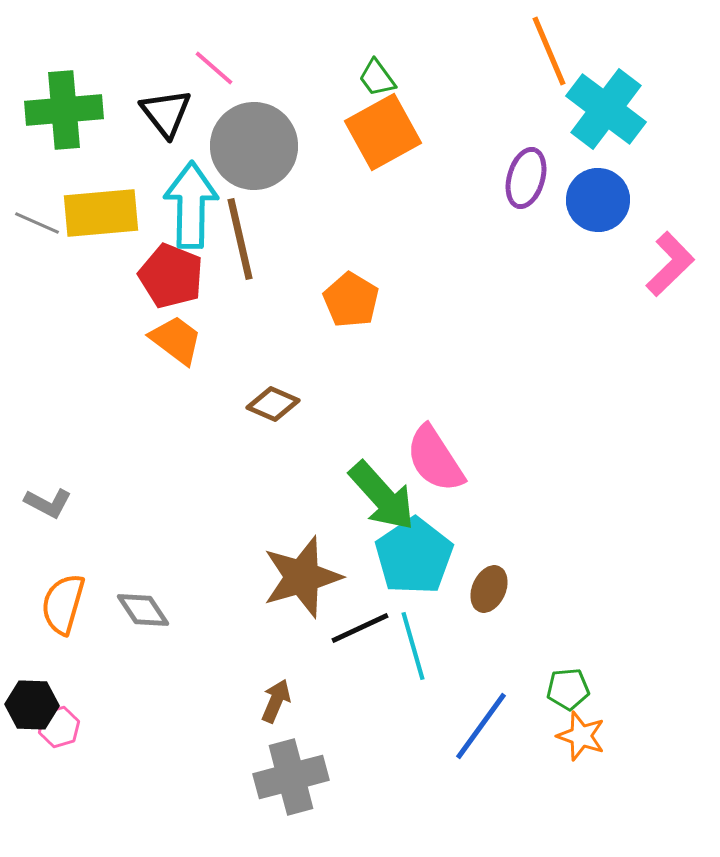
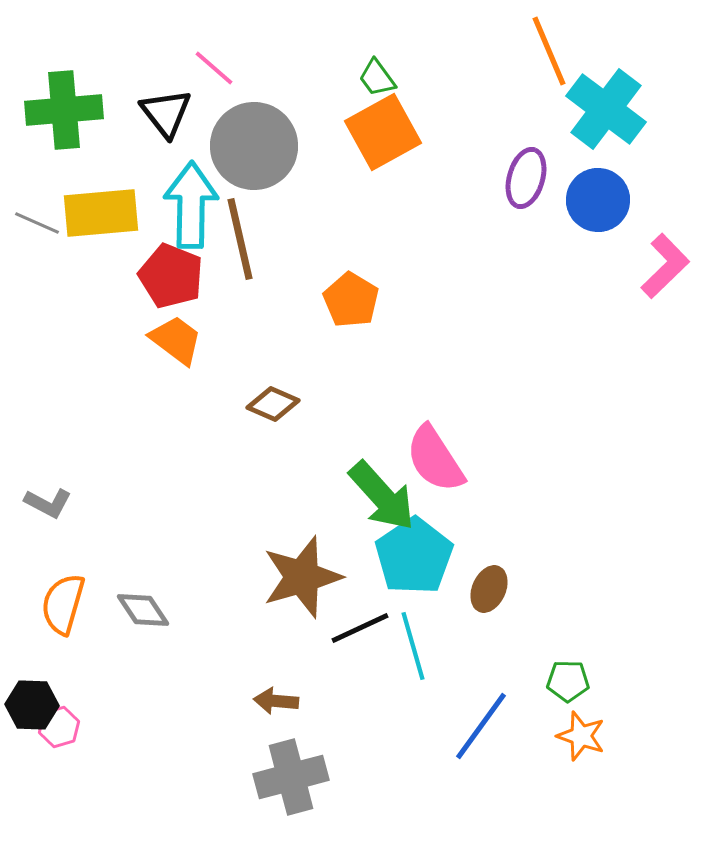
pink L-shape: moved 5 px left, 2 px down
green pentagon: moved 8 px up; rotated 6 degrees clockwise
brown arrow: rotated 108 degrees counterclockwise
